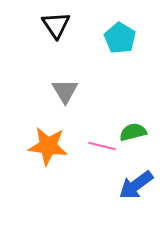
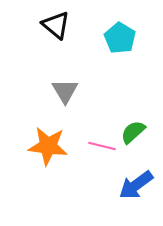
black triangle: rotated 16 degrees counterclockwise
green semicircle: rotated 28 degrees counterclockwise
